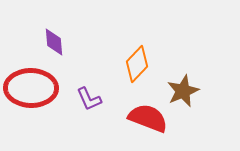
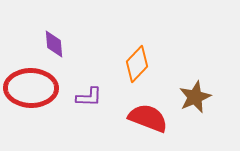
purple diamond: moved 2 px down
brown star: moved 12 px right, 6 px down
purple L-shape: moved 2 px up; rotated 64 degrees counterclockwise
